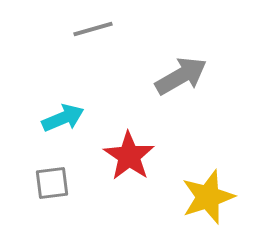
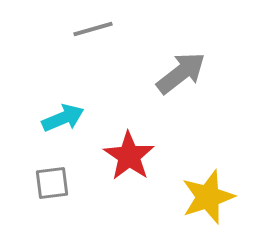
gray arrow: moved 3 px up; rotated 8 degrees counterclockwise
